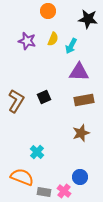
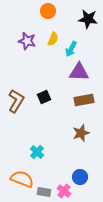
cyan arrow: moved 3 px down
orange semicircle: moved 2 px down
